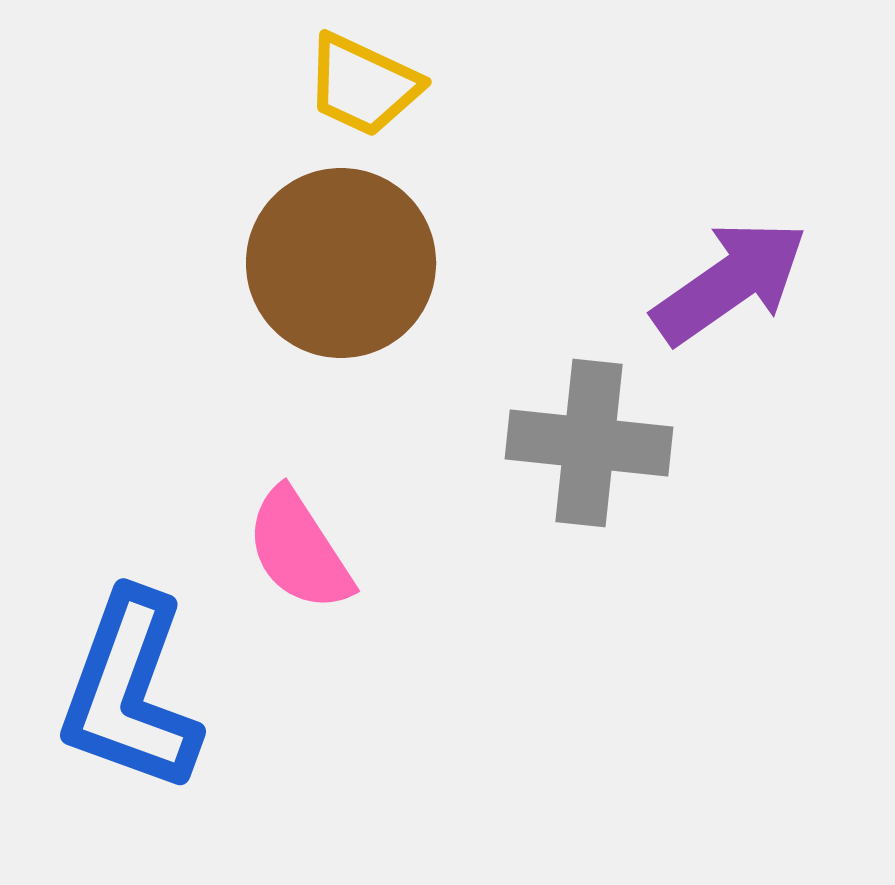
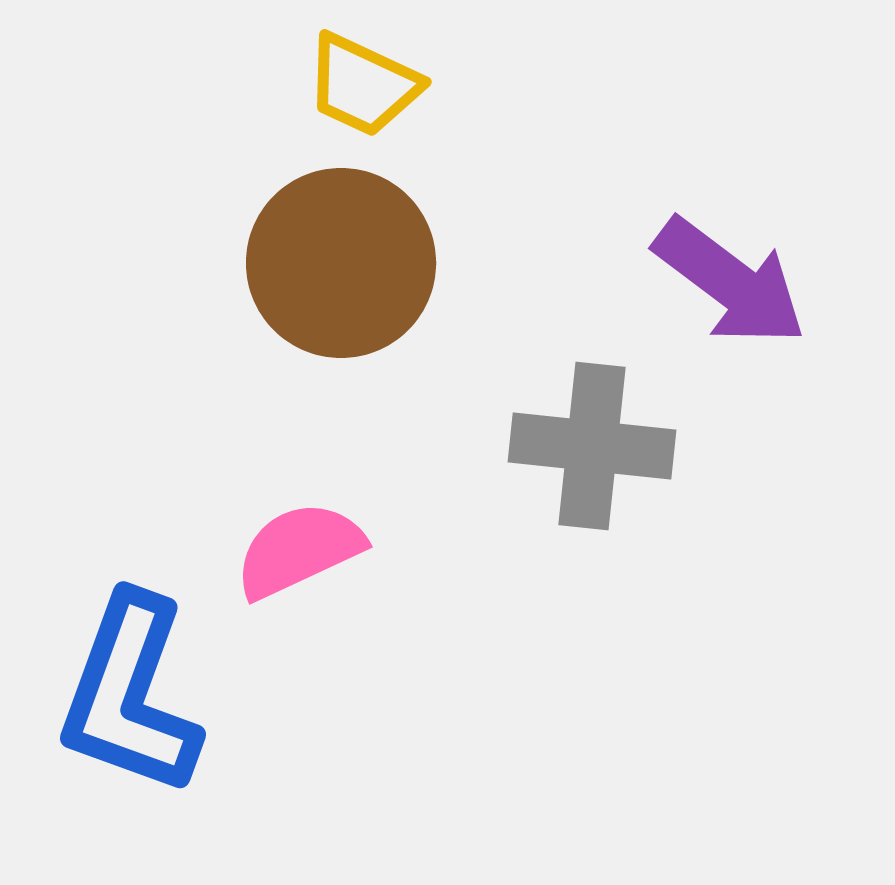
purple arrow: rotated 72 degrees clockwise
gray cross: moved 3 px right, 3 px down
pink semicircle: rotated 98 degrees clockwise
blue L-shape: moved 3 px down
